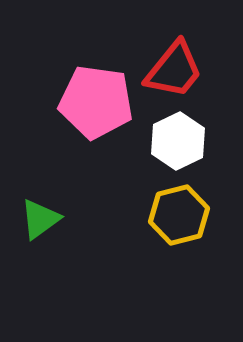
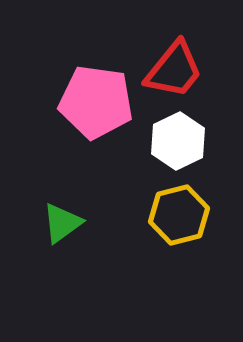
green triangle: moved 22 px right, 4 px down
